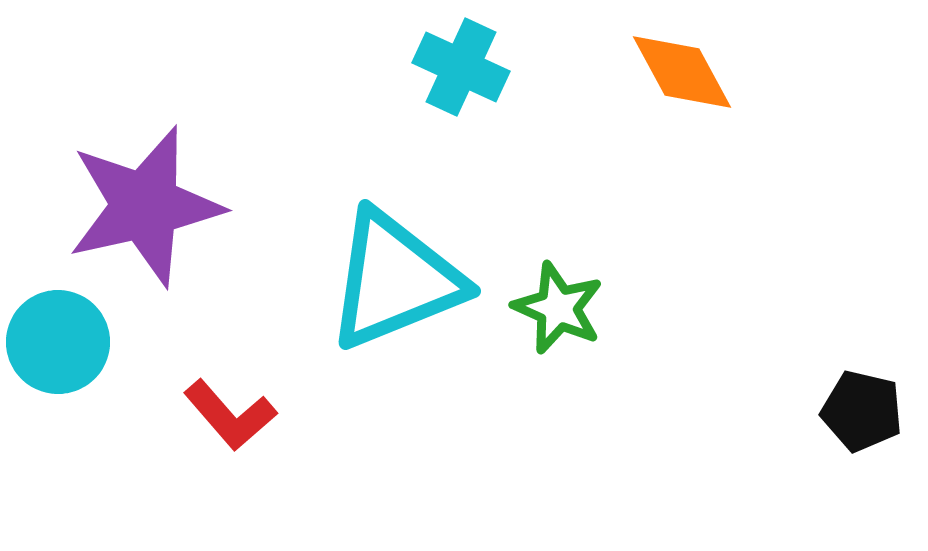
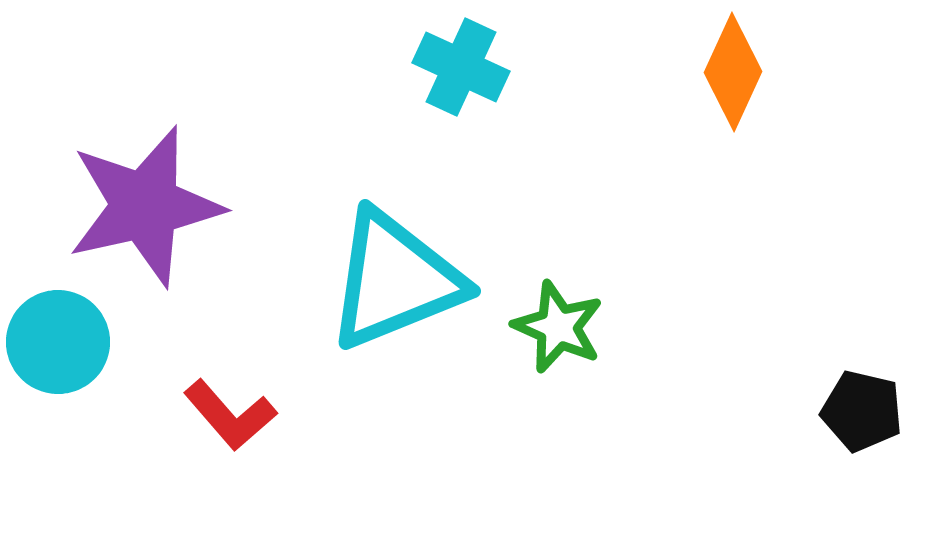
orange diamond: moved 51 px right; rotated 53 degrees clockwise
green star: moved 19 px down
